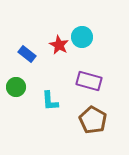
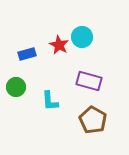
blue rectangle: rotated 54 degrees counterclockwise
